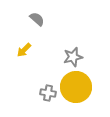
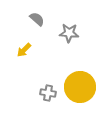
gray star: moved 4 px left, 24 px up; rotated 18 degrees clockwise
yellow circle: moved 4 px right
